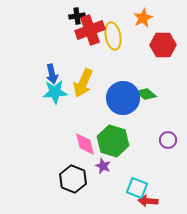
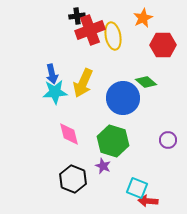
green diamond: moved 12 px up
pink diamond: moved 16 px left, 10 px up
